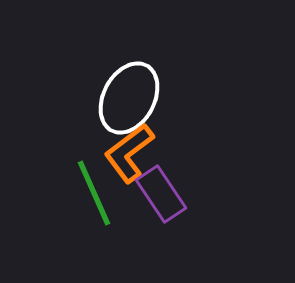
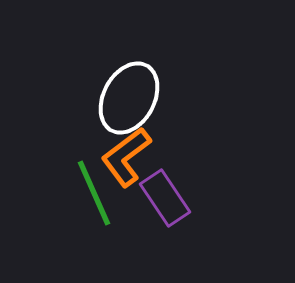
orange L-shape: moved 3 px left, 4 px down
purple rectangle: moved 4 px right, 4 px down
